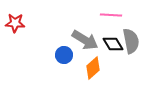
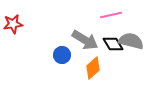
pink line: rotated 15 degrees counterclockwise
red star: moved 2 px left, 1 px down; rotated 12 degrees counterclockwise
gray semicircle: rotated 65 degrees counterclockwise
blue circle: moved 2 px left
